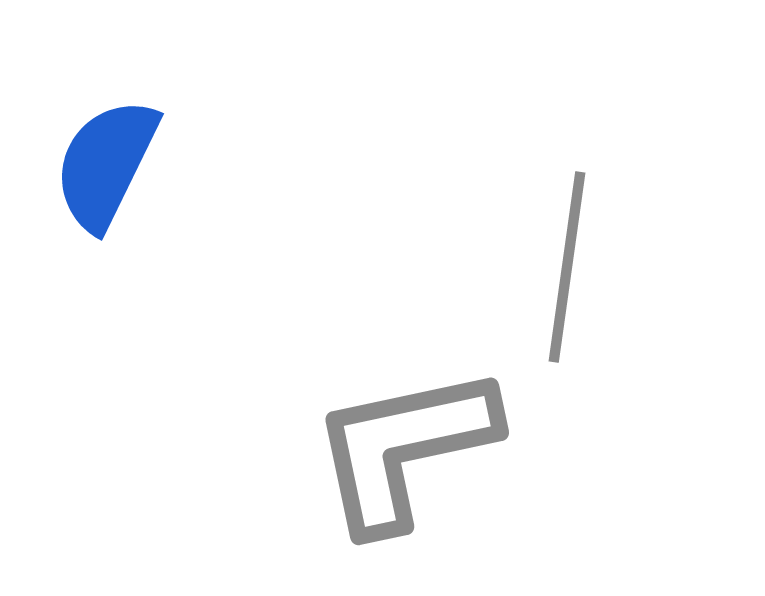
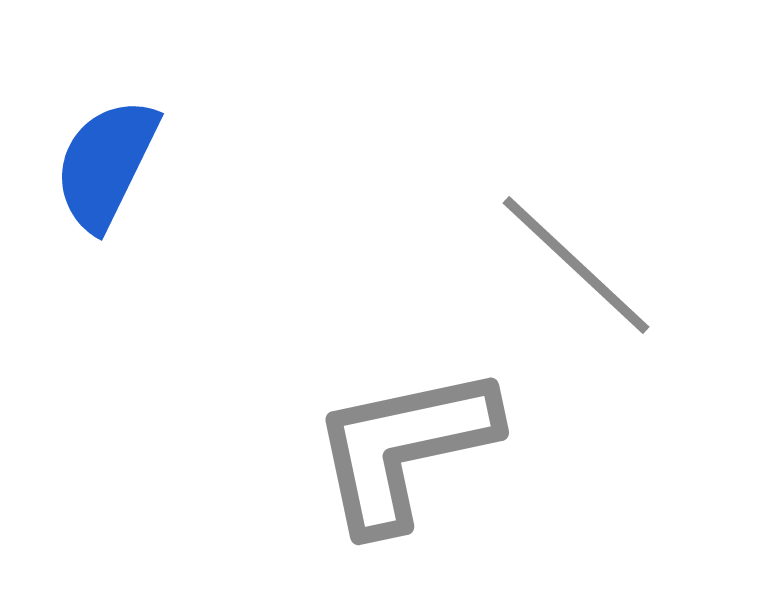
gray line: moved 9 px right, 2 px up; rotated 55 degrees counterclockwise
